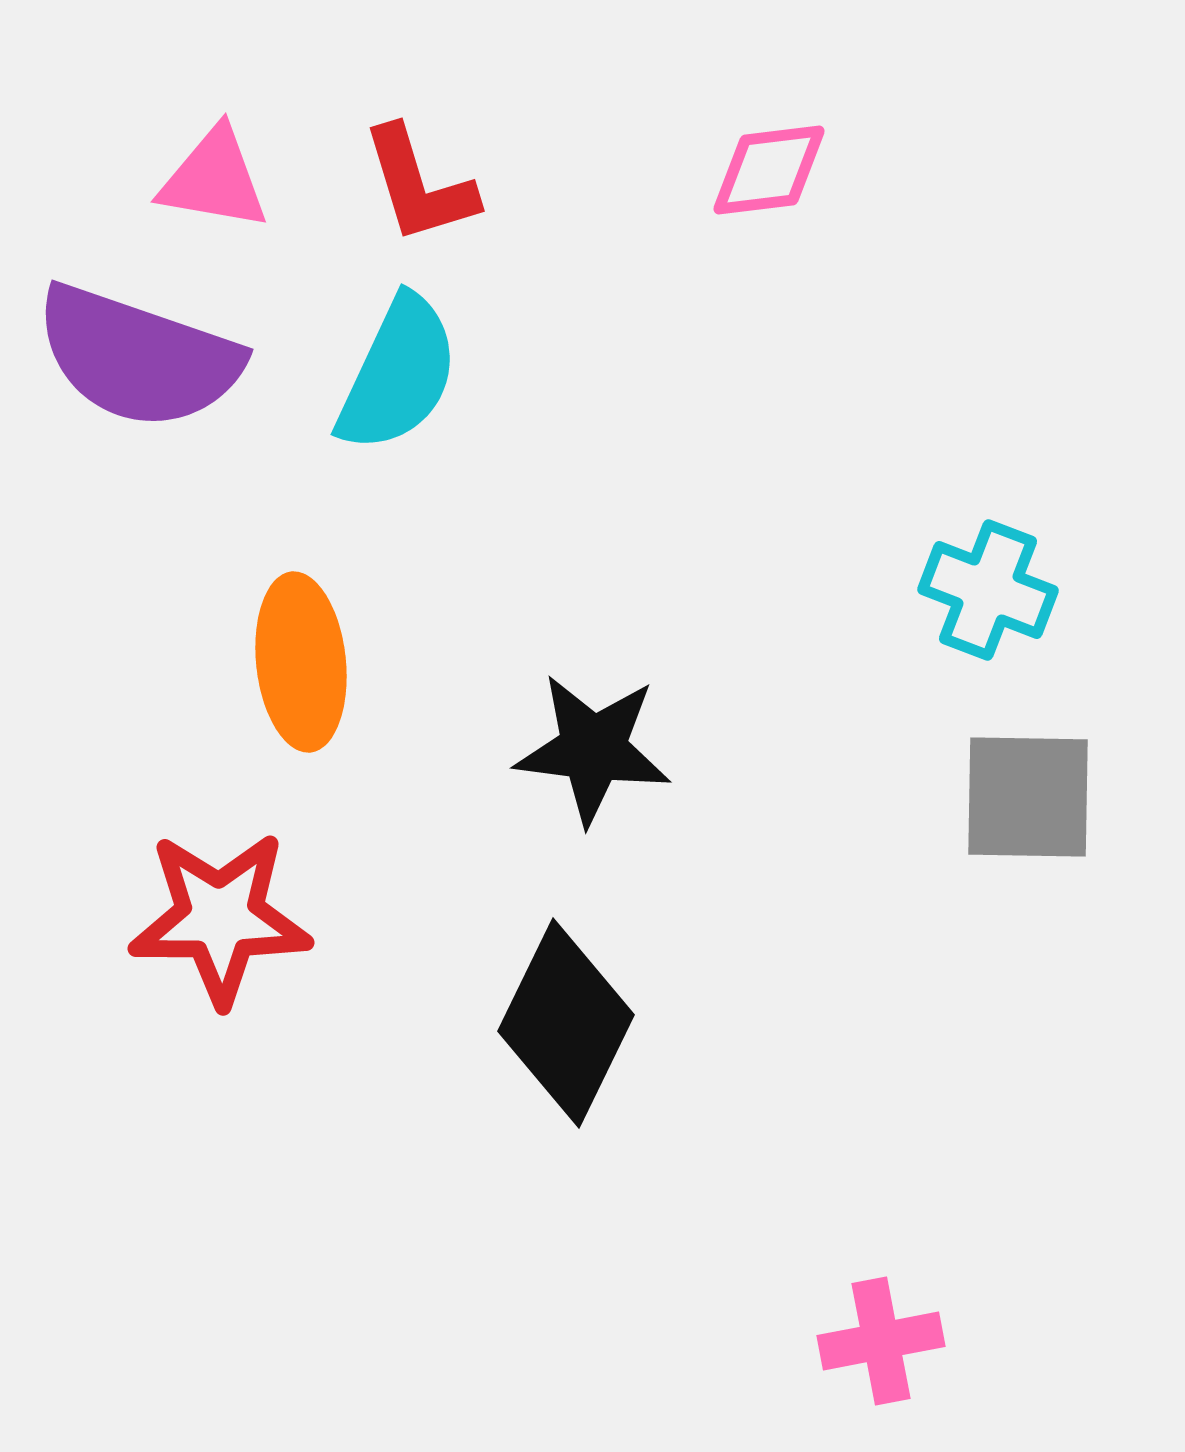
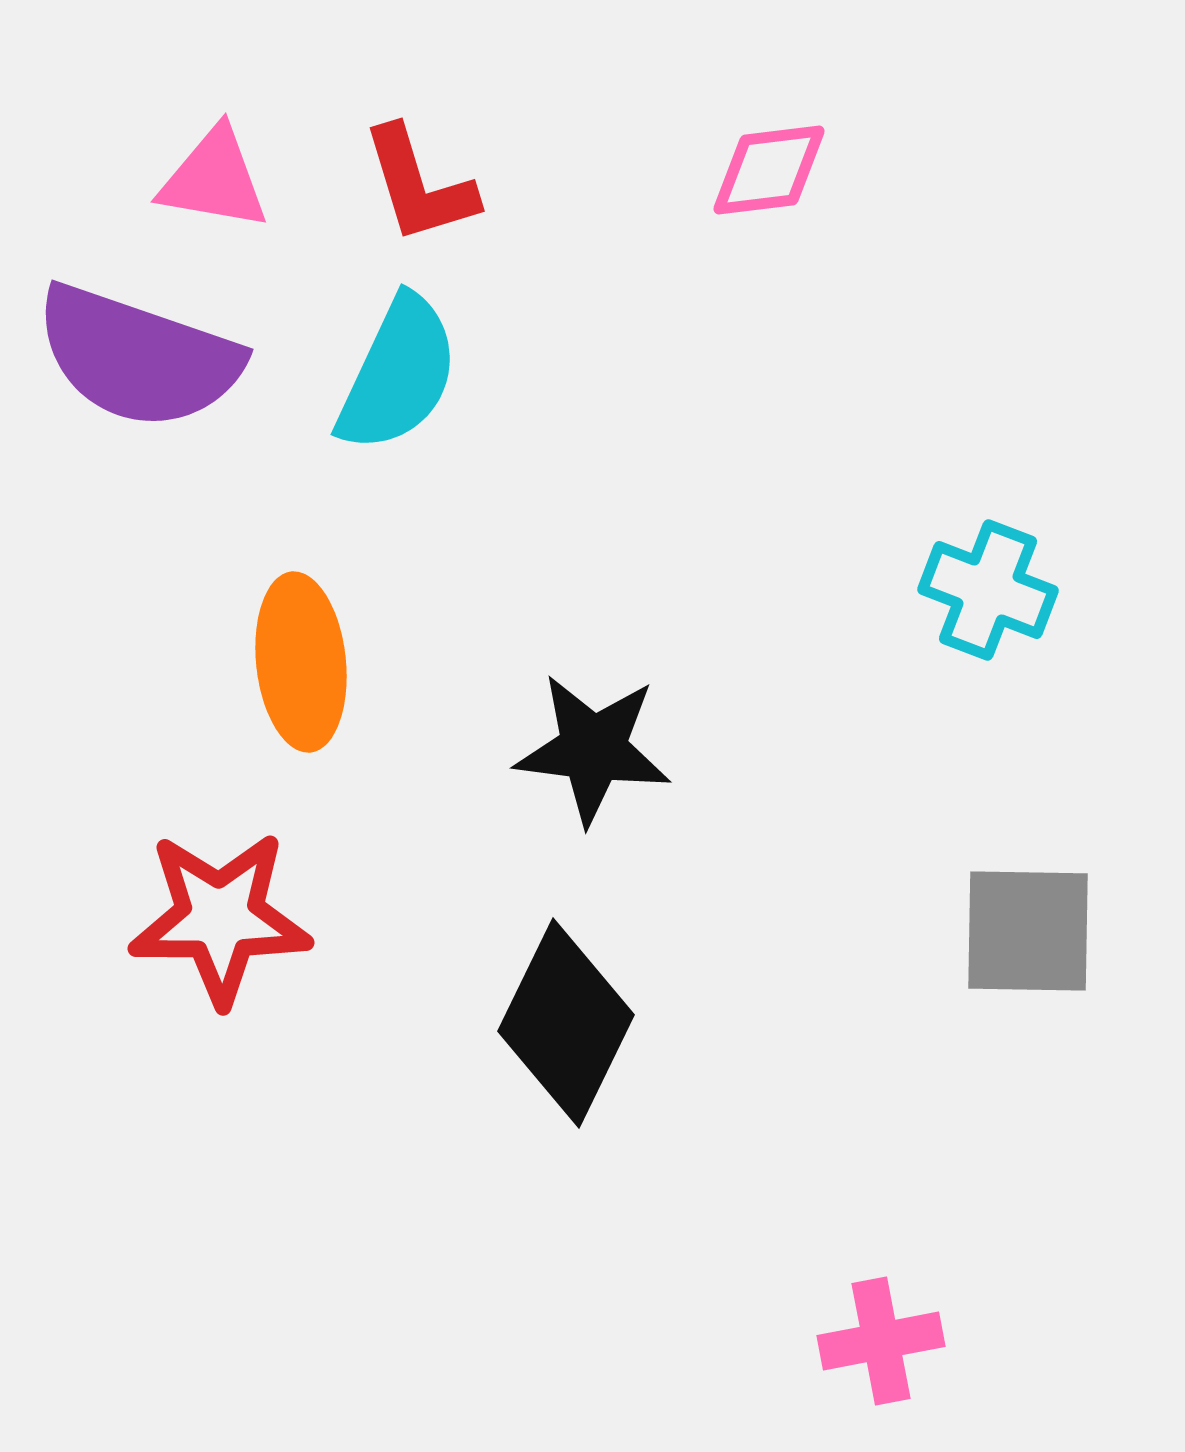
gray square: moved 134 px down
